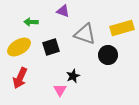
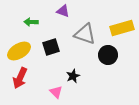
yellow ellipse: moved 4 px down
pink triangle: moved 4 px left, 2 px down; rotated 16 degrees counterclockwise
